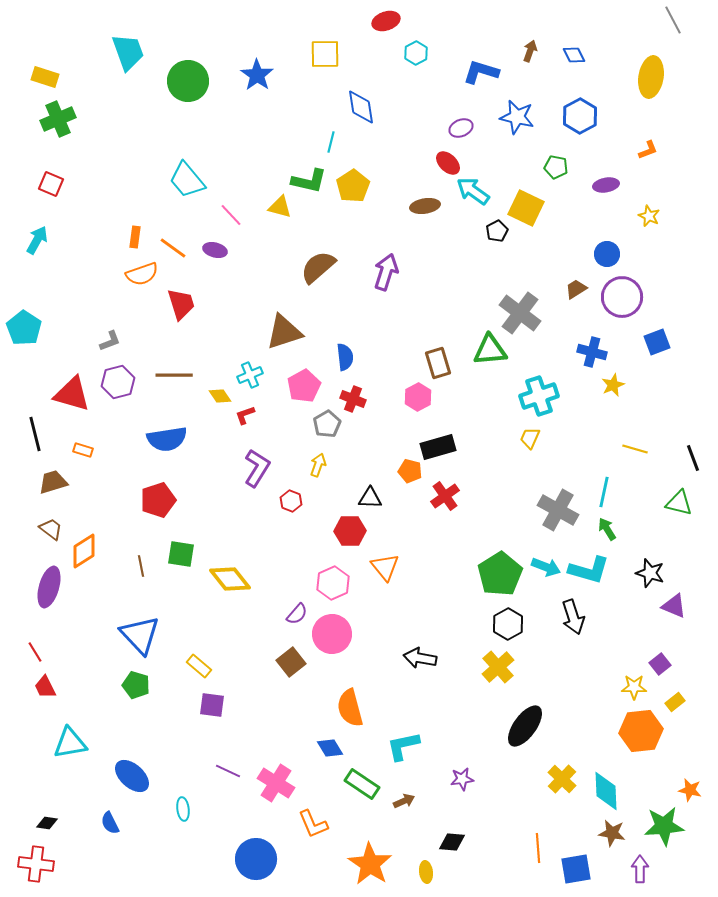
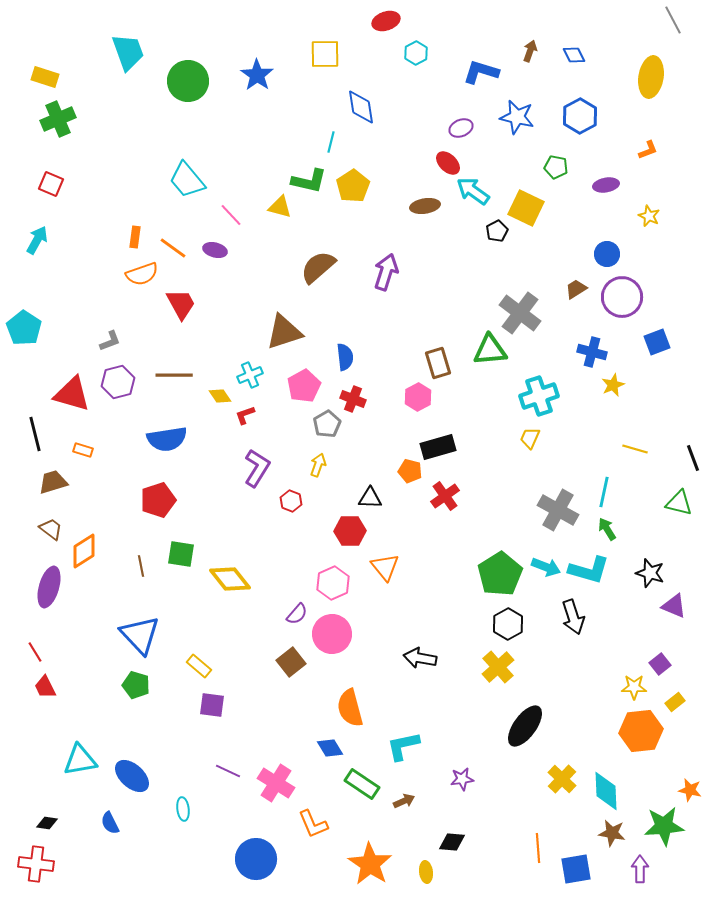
red trapezoid at (181, 304): rotated 12 degrees counterclockwise
cyan triangle at (70, 743): moved 10 px right, 17 px down
